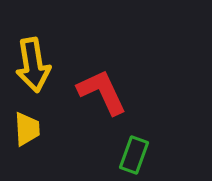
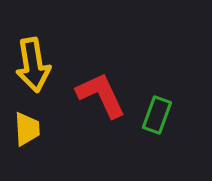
red L-shape: moved 1 px left, 3 px down
green rectangle: moved 23 px right, 40 px up
